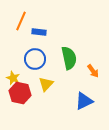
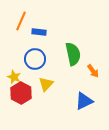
green semicircle: moved 4 px right, 4 px up
yellow star: moved 1 px right, 1 px up
red hexagon: moved 1 px right; rotated 15 degrees clockwise
